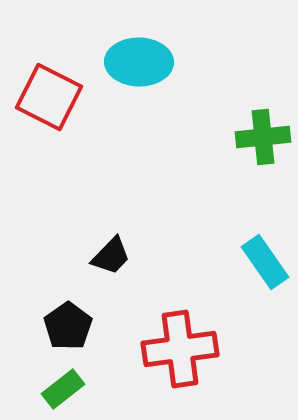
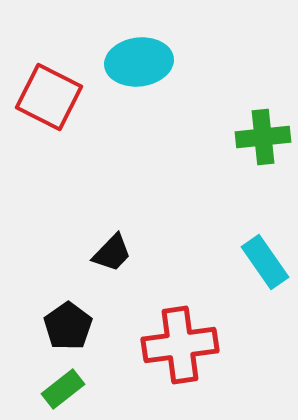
cyan ellipse: rotated 8 degrees counterclockwise
black trapezoid: moved 1 px right, 3 px up
red cross: moved 4 px up
